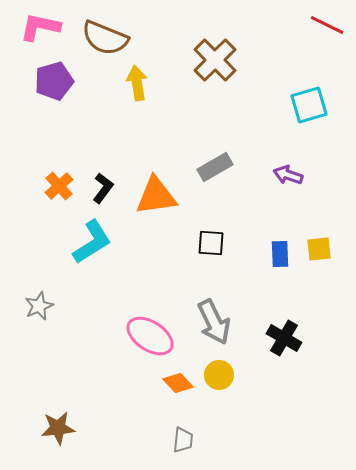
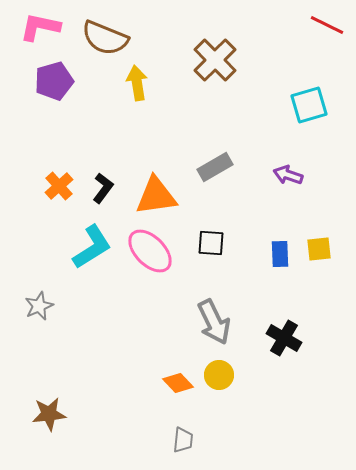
cyan L-shape: moved 5 px down
pink ellipse: moved 85 px up; rotated 12 degrees clockwise
brown star: moved 9 px left, 14 px up
